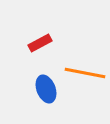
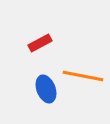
orange line: moved 2 px left, 3 px down
